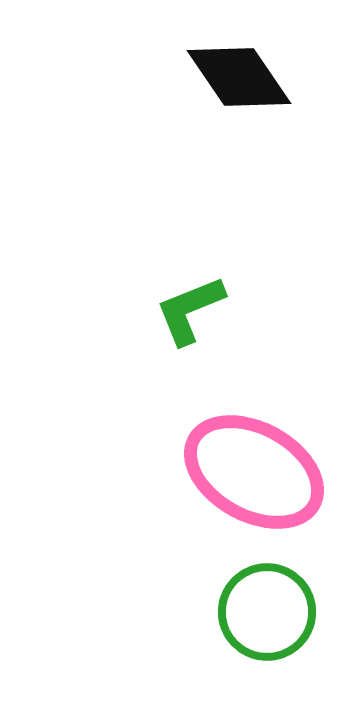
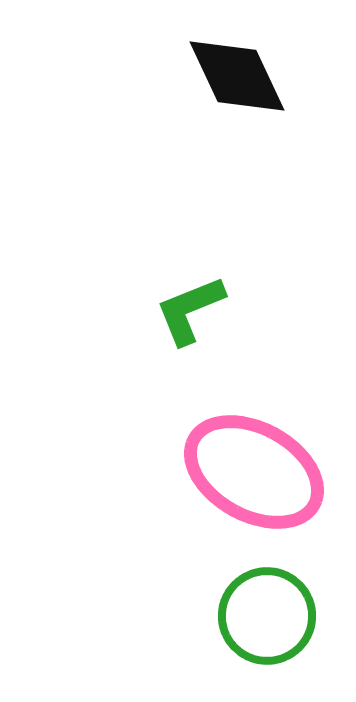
black diamond: moved 2 px left, 1 px up; rotated 9 degrees clockwise
green circle: moved 4 px down
